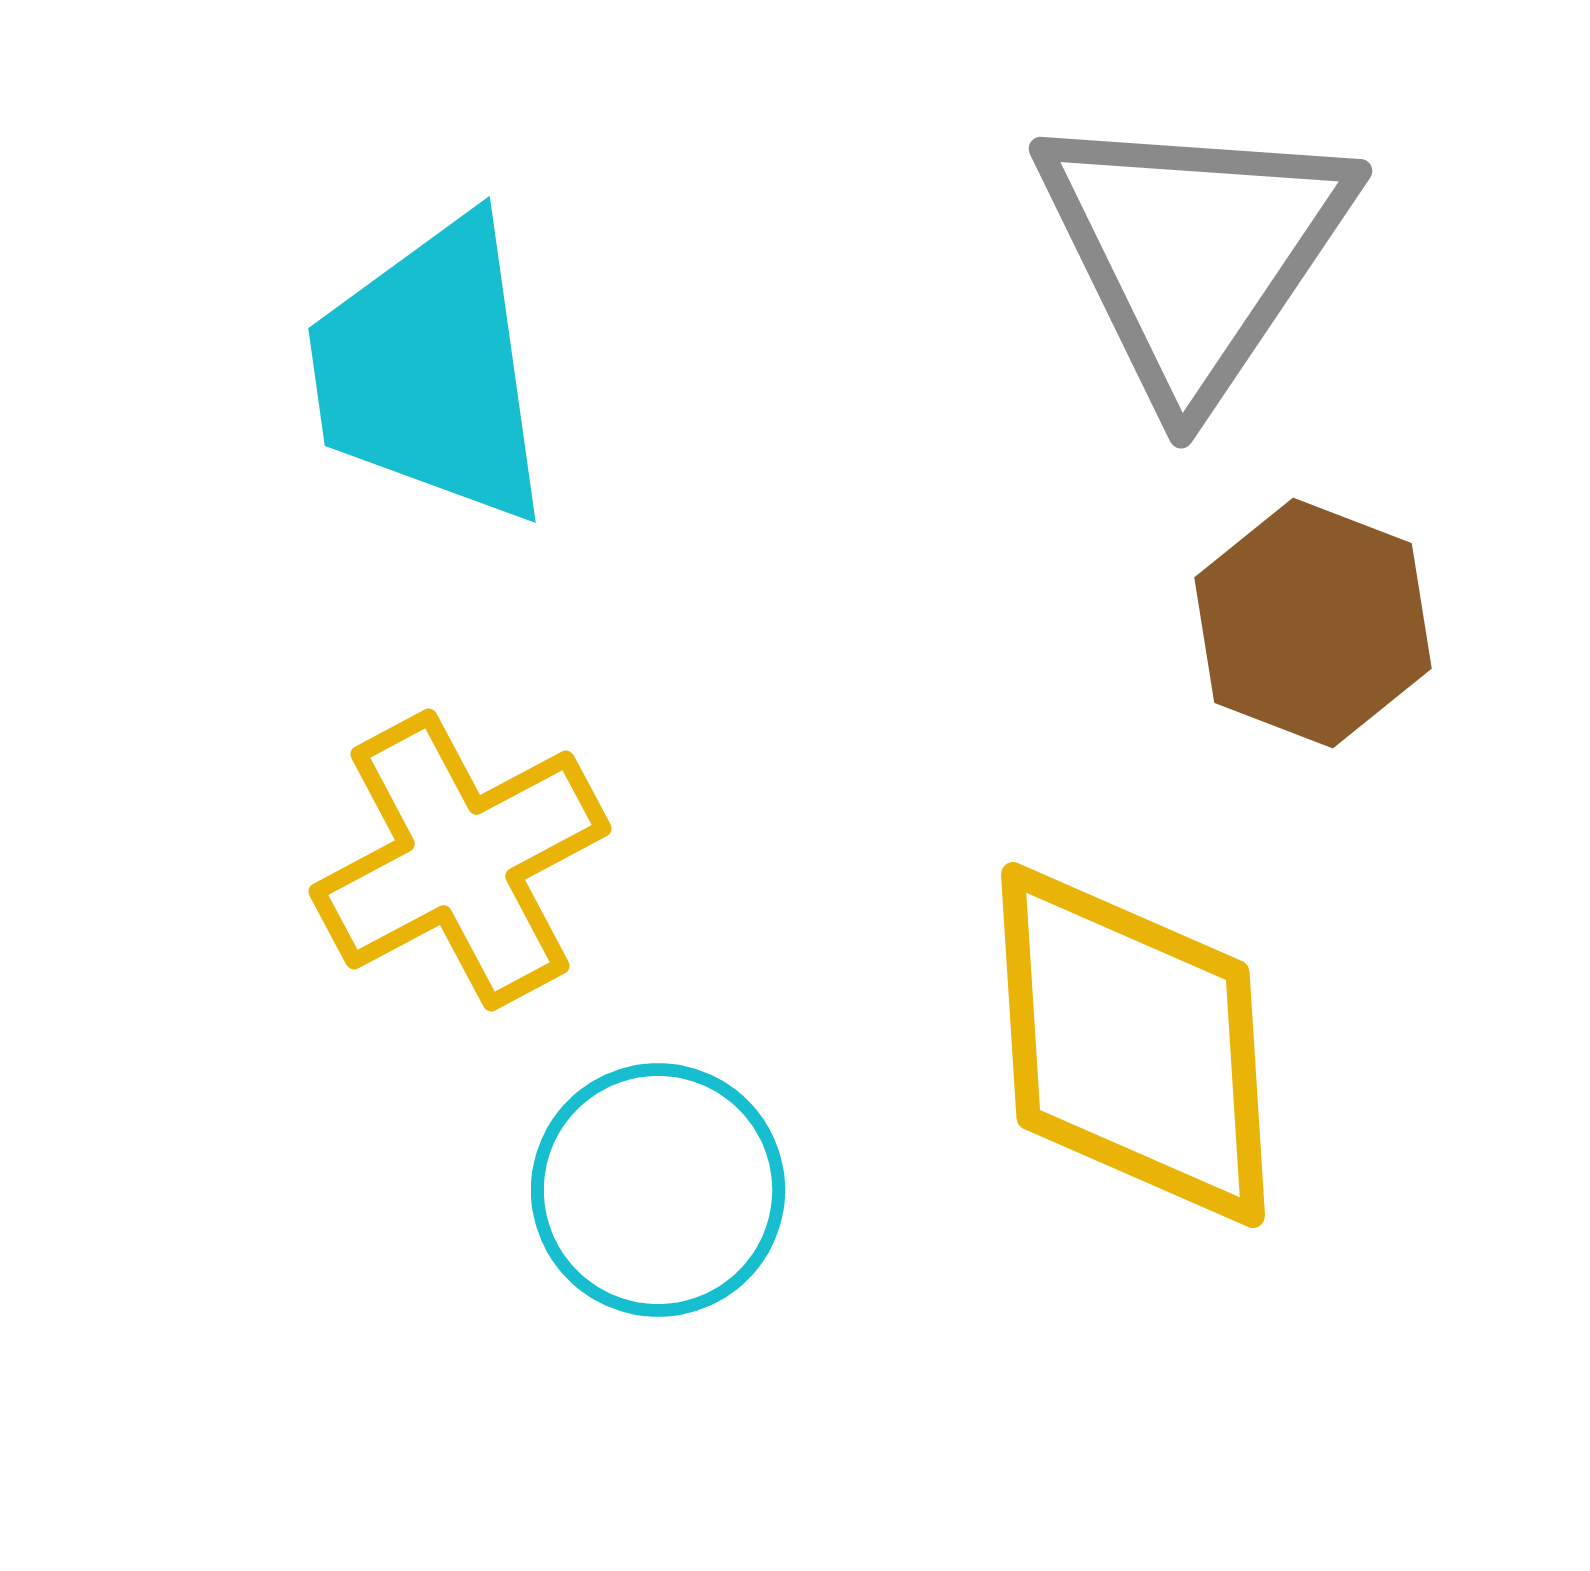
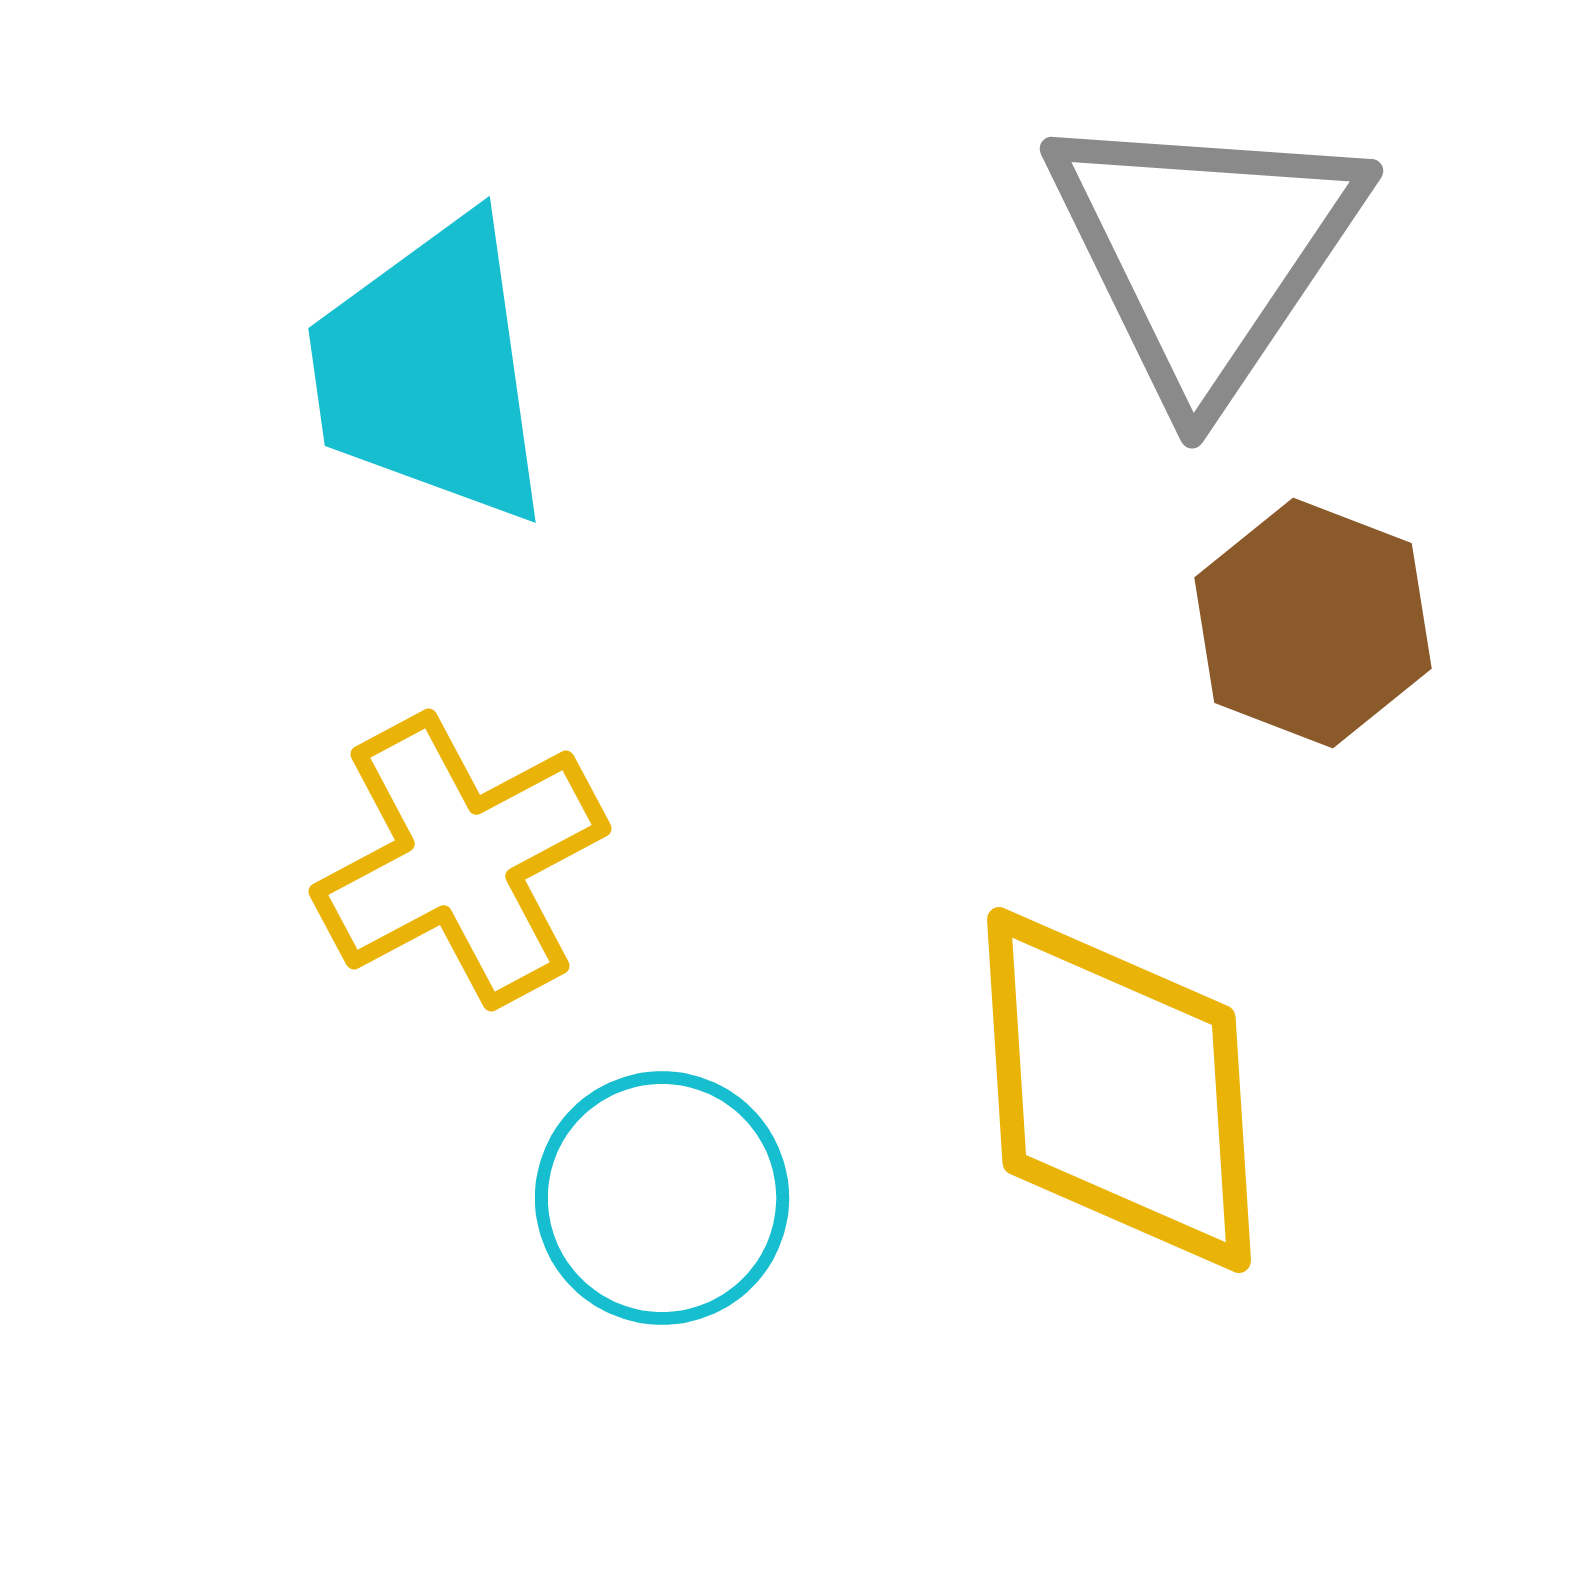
gray triangle: moved 11 px right
yellow diamond: moved 14 px left, 45 px down
cyan circle: moved 4 px right, 8 px down
